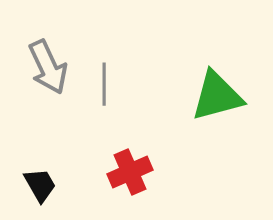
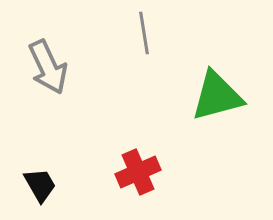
gray line: moved 40 px right, 51 px up; rotated 9 degrees counterclockwise
red cross: moved 8 px right
